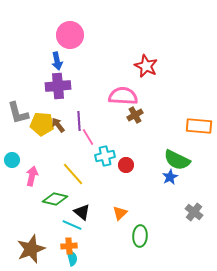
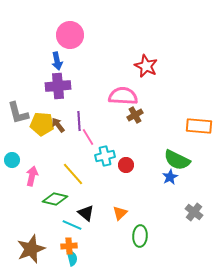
black triangle: moved 4 px right, 1 px down
